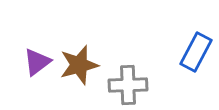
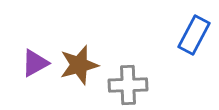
blue rectangle: moved 2 px left, 17 px up
purple triangle: moved 2 px left, 1 px down; rotated 8 degrees clockwise
